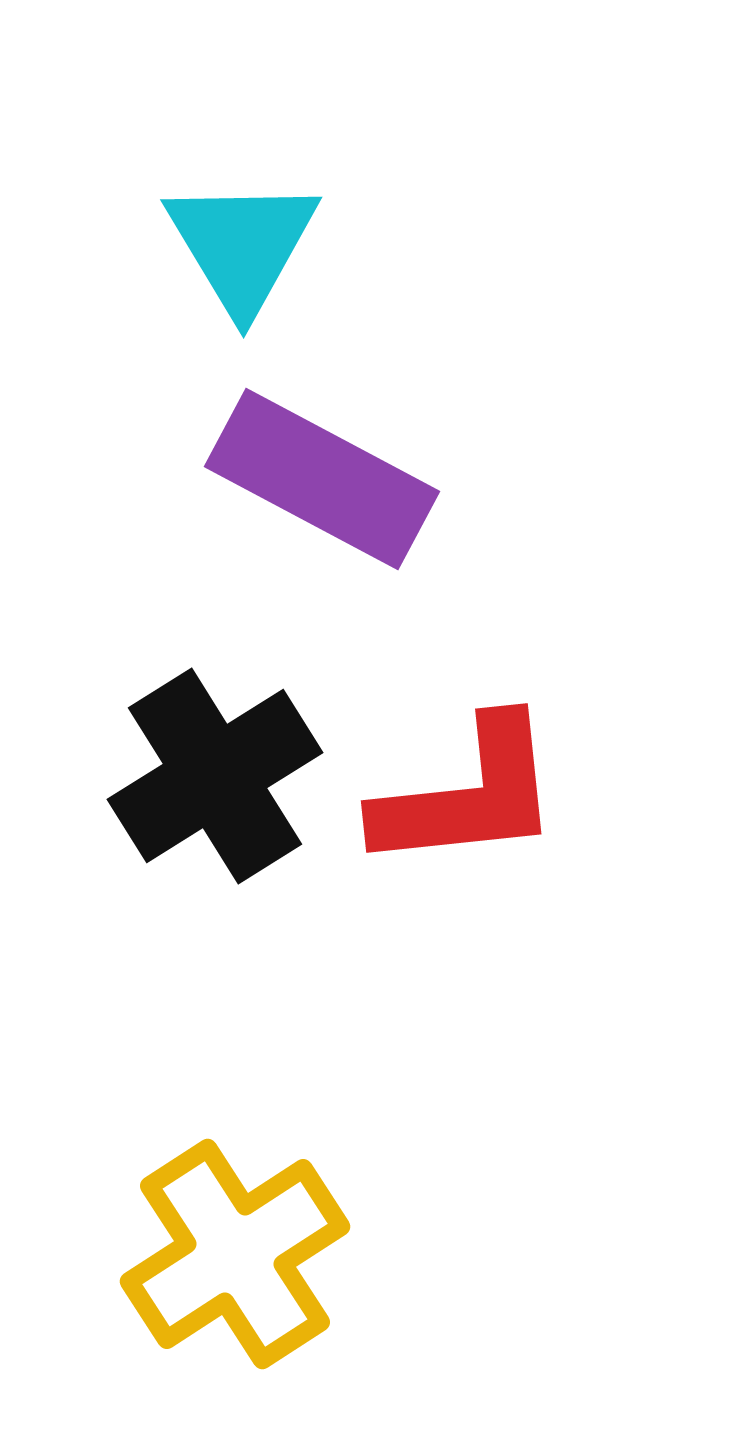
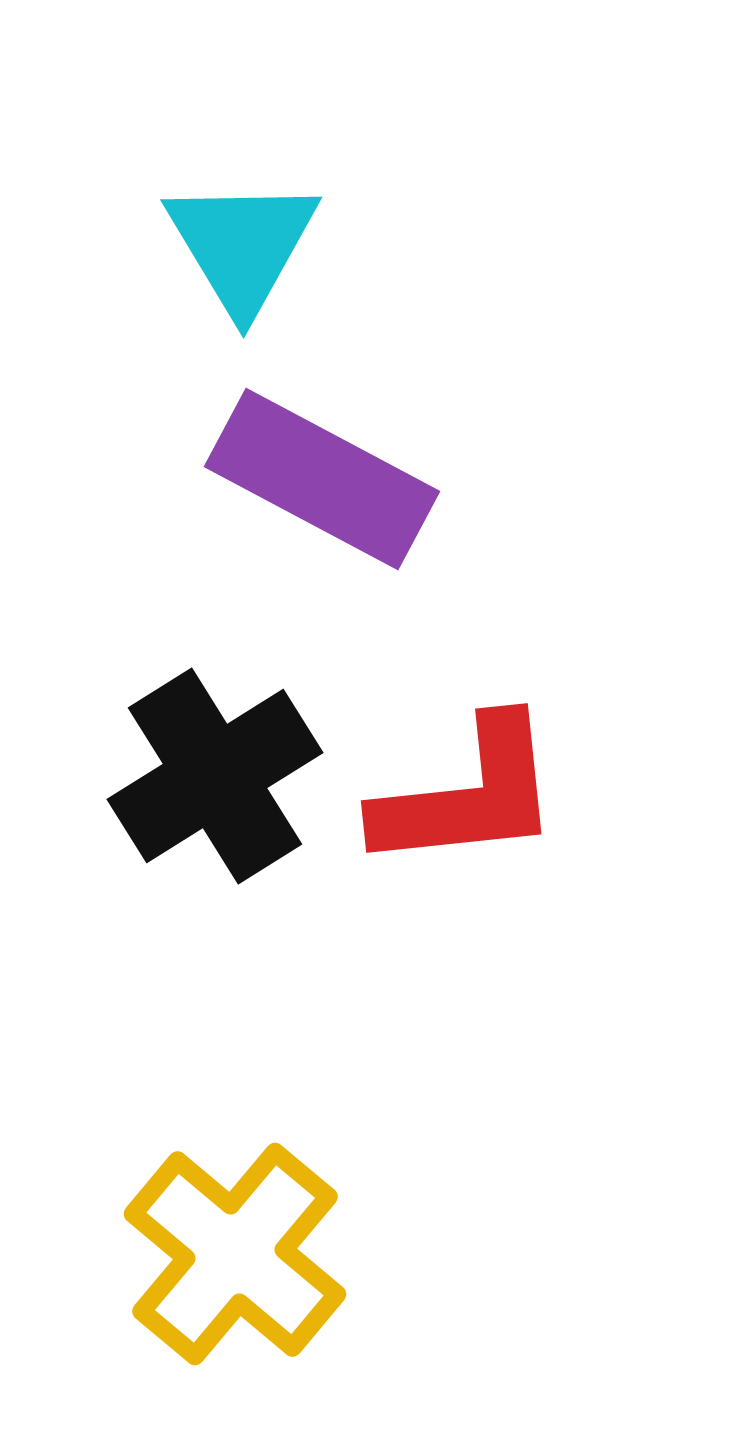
yellow cross: rotated 17 degrees counterclockwise
